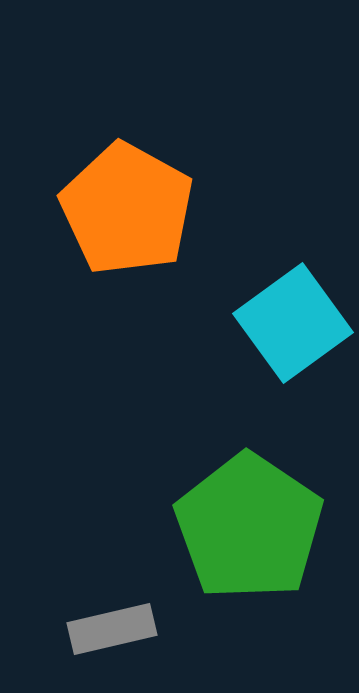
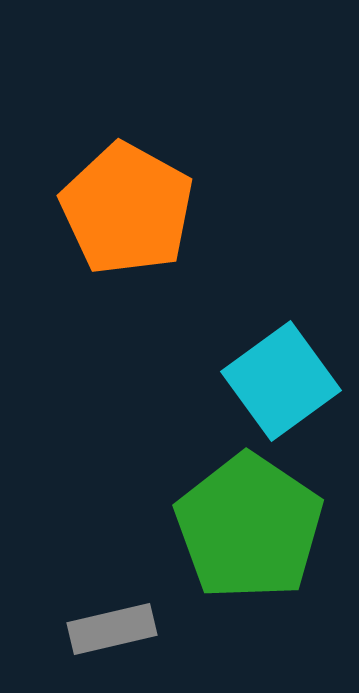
cyan square: moved 12 px left, 58 px down
